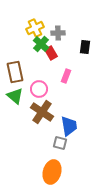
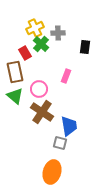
red rectangle: moved 26 px left
